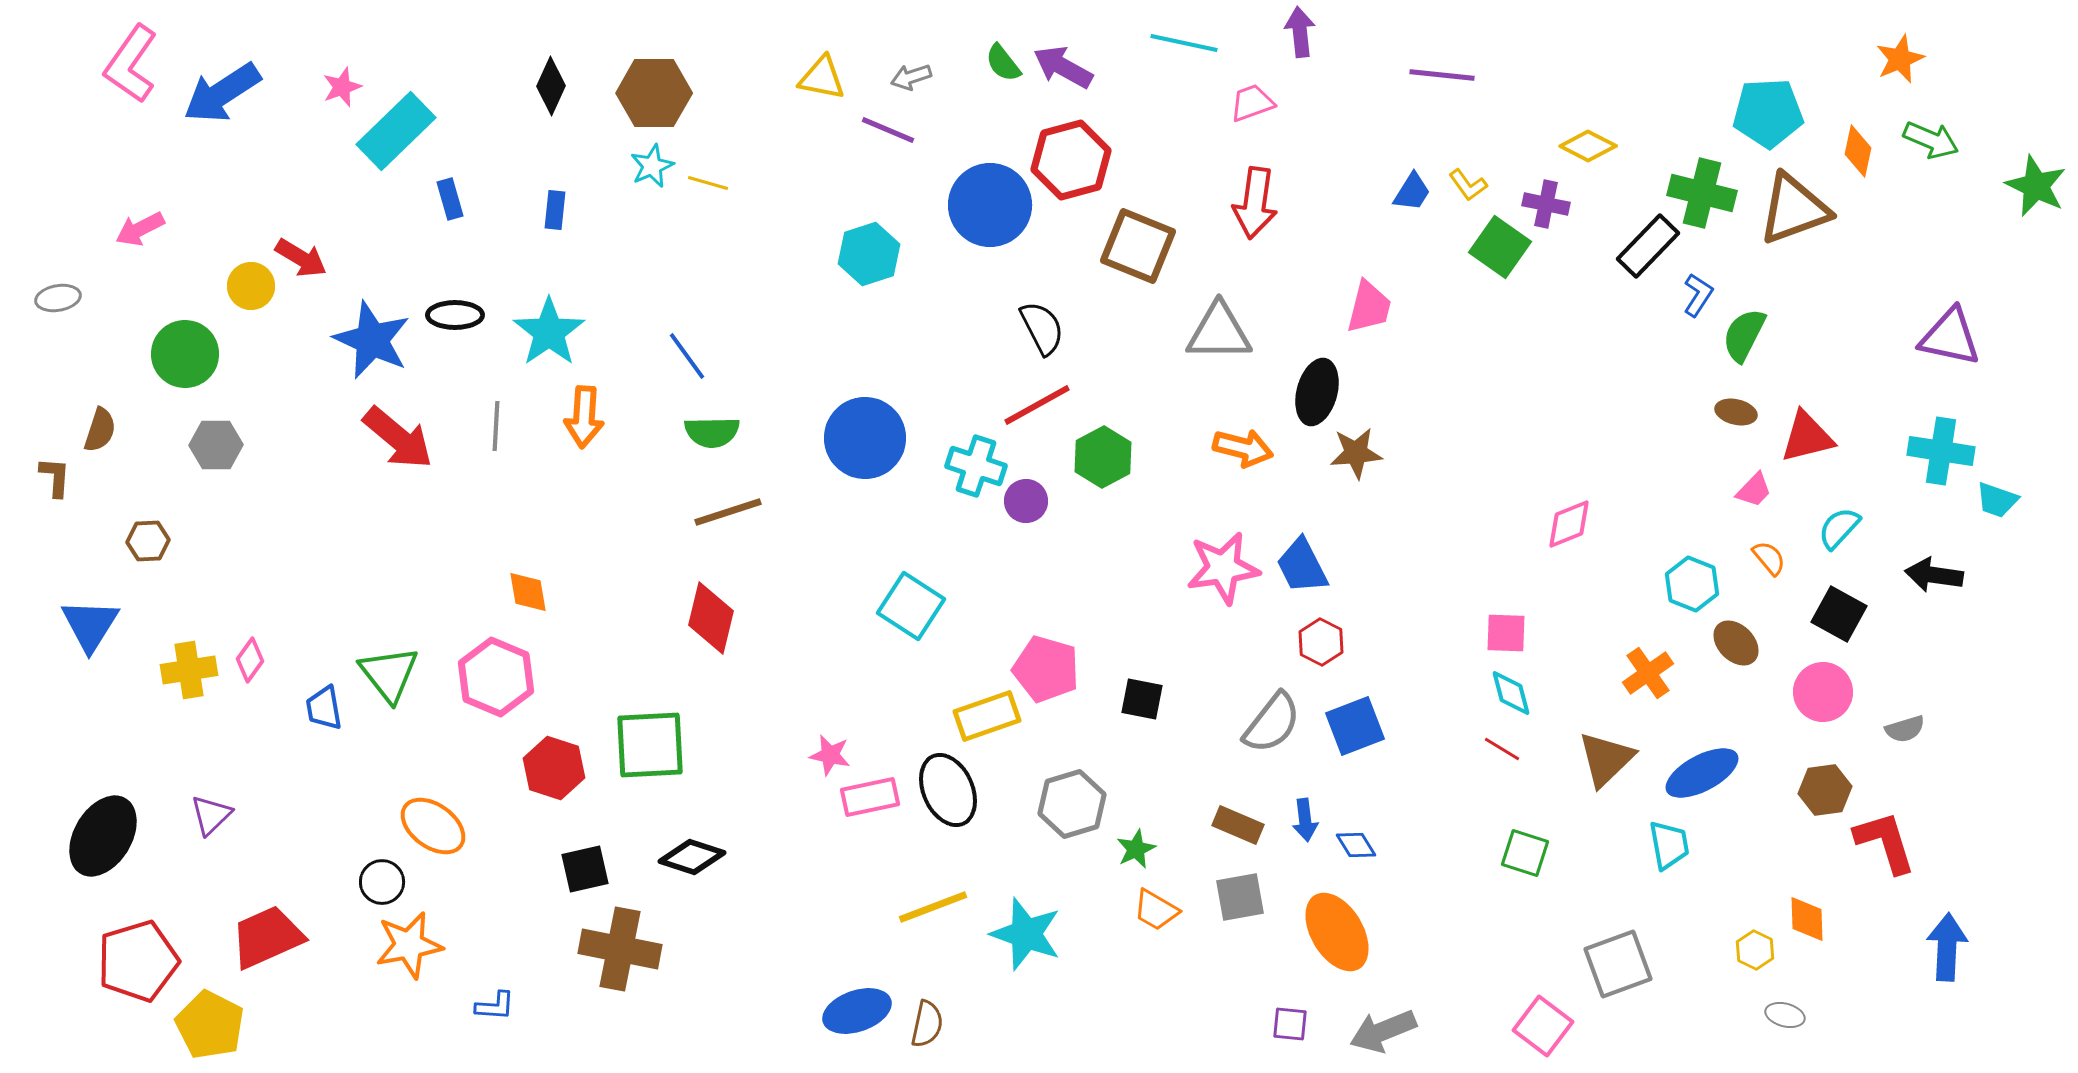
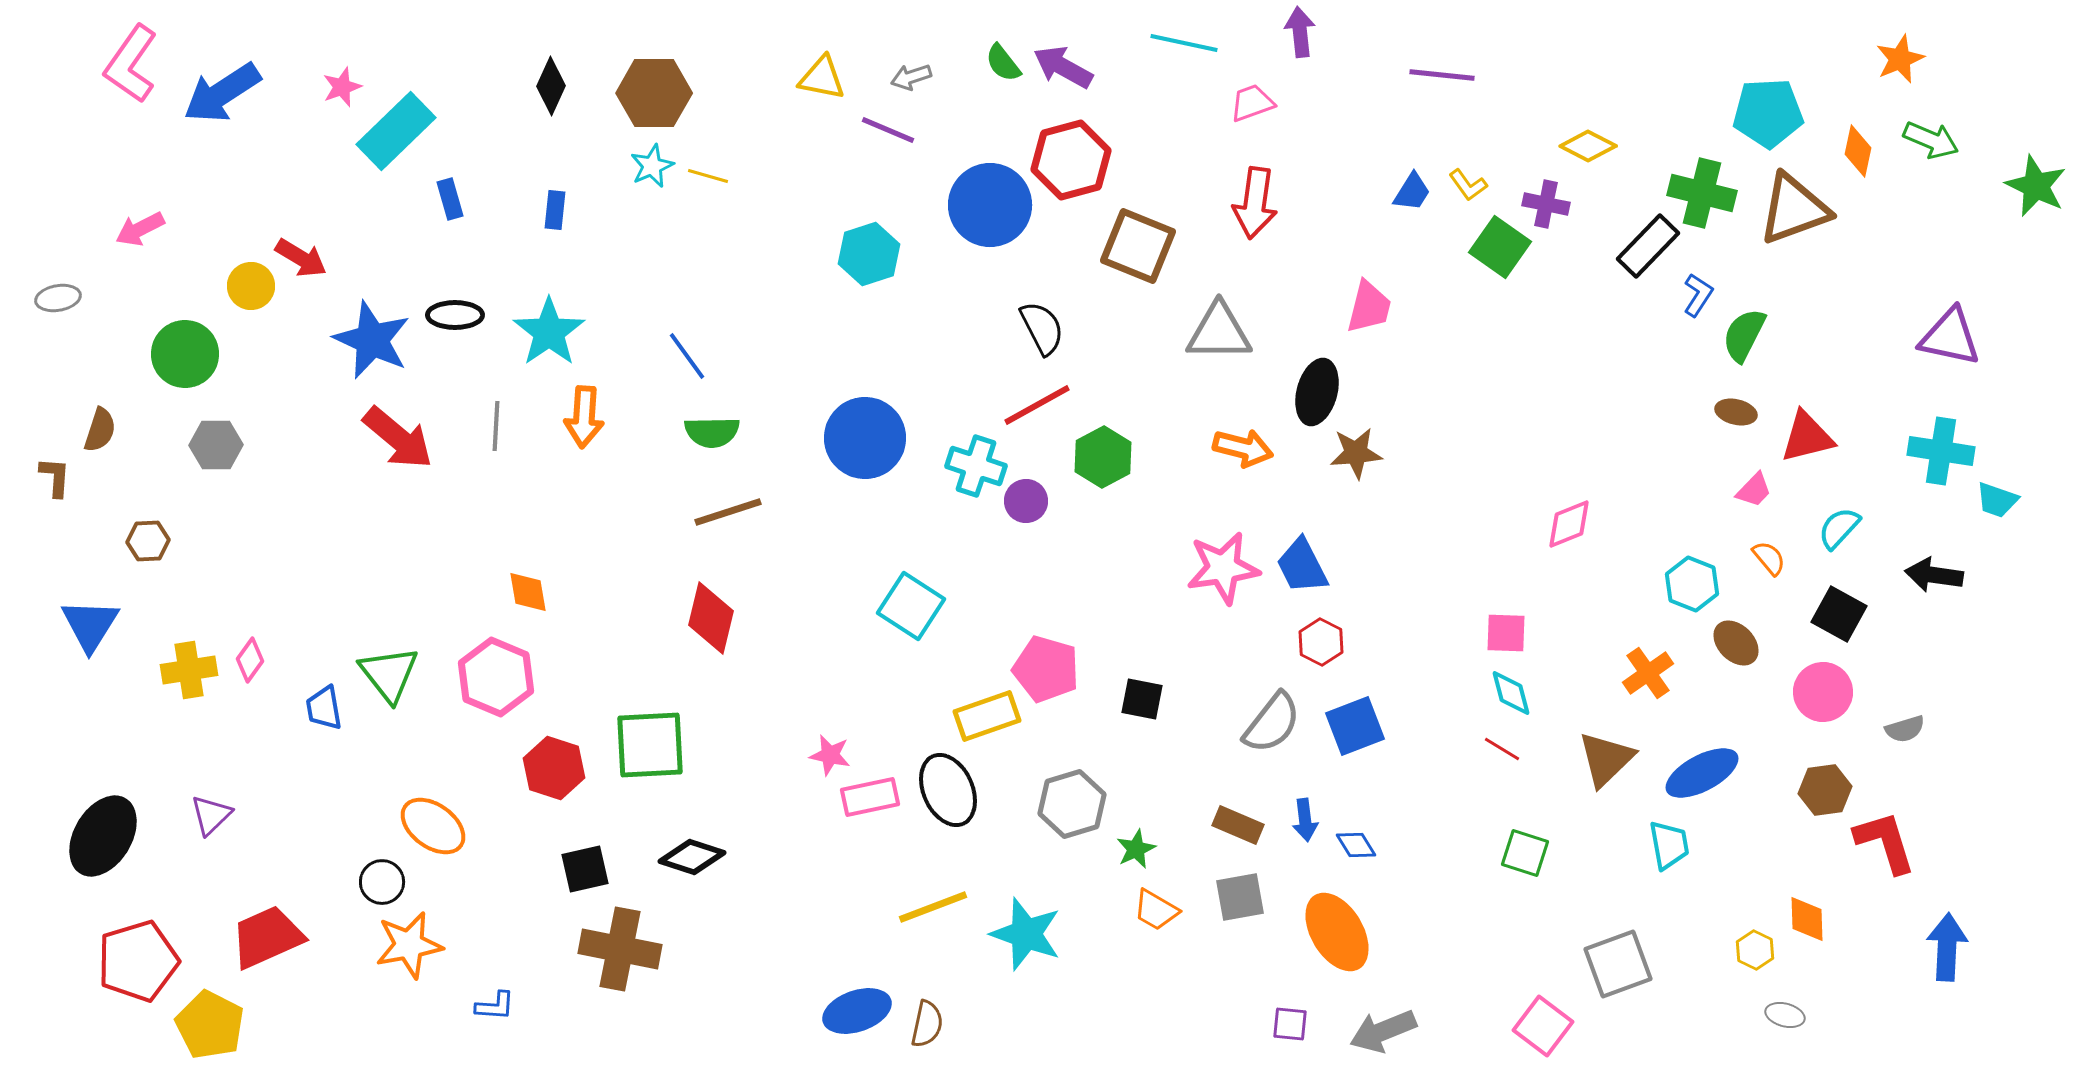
yellow line at (708, 183): moved 7 px up
